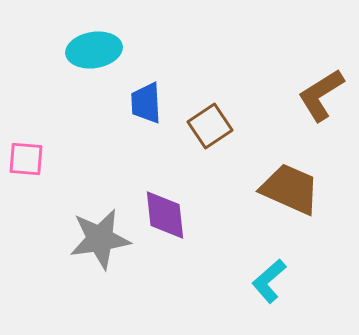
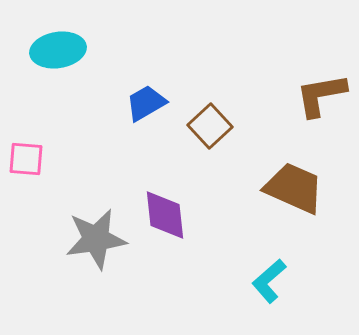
cyan ellipse: moved 36 px left
brown L-shape: rotated 22 degrees clockwise
blue trapezoid: rotated 63 degrees clockwise
brown square: rotated 9 degrees counterclockwise
brown trapezoid: moved 4 px right, 1 px up
gray star: moved 4 px left
